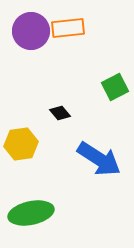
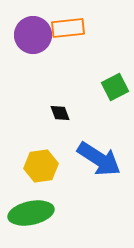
purple circle: moved 2 px right, 4 px down
black diamond: rotated 20 degrees clockwise
yellow hexagon: moved 20 px right, 22 px down
